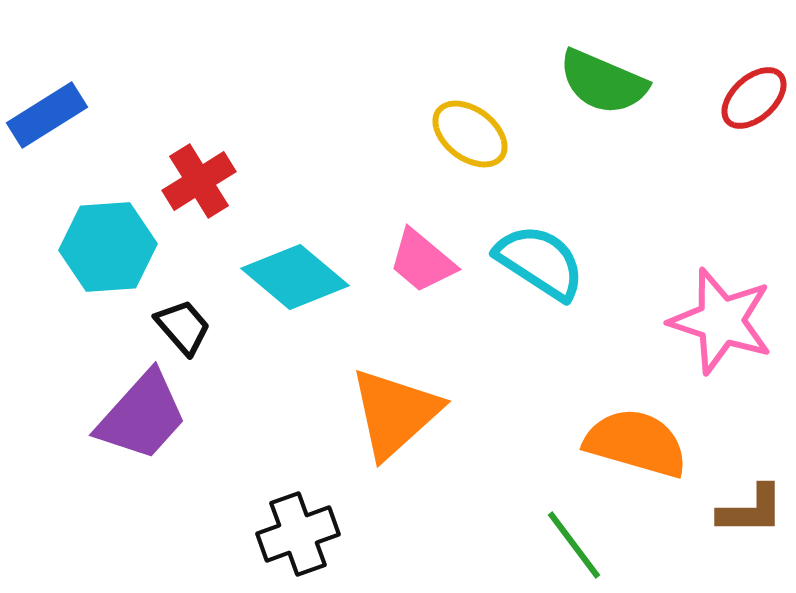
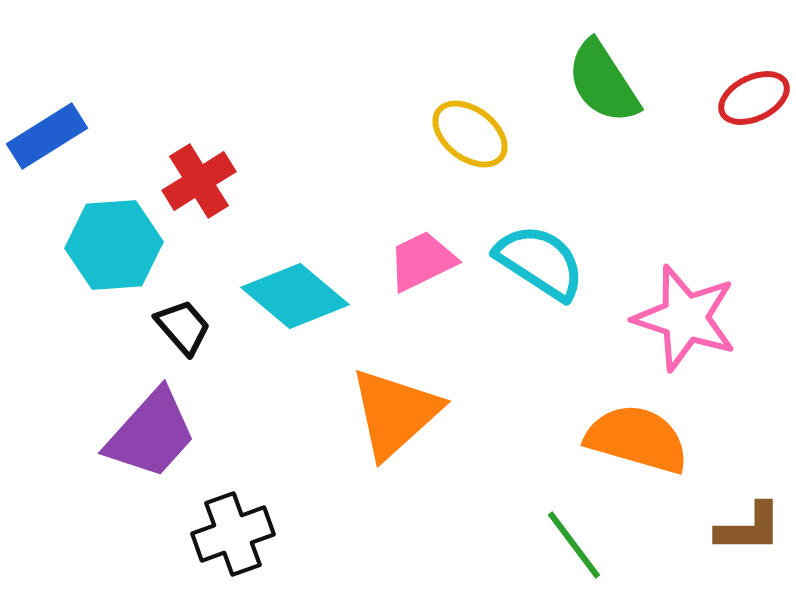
green semicircle: rotated 34 degrees clockwise
red ellipse: rotated 16 degrees clockwise
blue rectangle: moved 21 px down
cyan hexagon: moved 6 px right, 2 px up
pink trapezoid: rotated 114 degrees clockwise
cyan diamond: moved 19 px down
pink star: moved 36 px left, 3 px up
purple trapezoid: moved 9 px right, 18 px down
orange semicircle: moved 1 px right, 4 px up
brown L-shape: moved 2 px left, 18 px down
black cross: moved 65 px left
